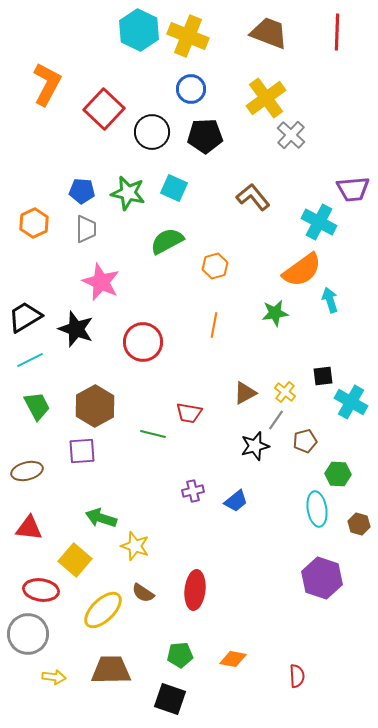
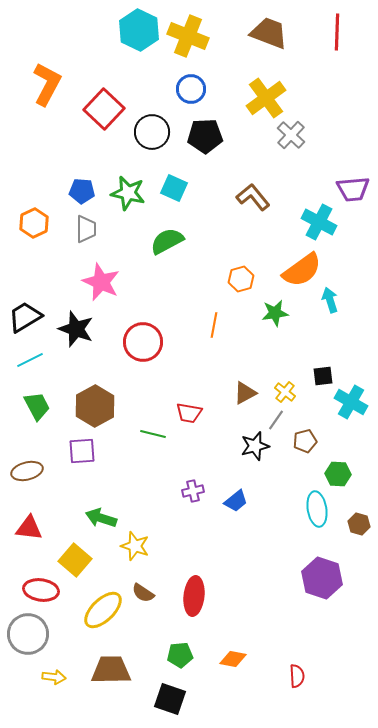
orange hexagon at (215, 266): moved 26 px right, 13 px down
red ellipse at (195, 590): moved 1 px left, 6 px down
